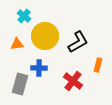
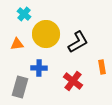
cyan cross: moved 2 px up
yellow circle: moved 1 px right, 2 px up
orange rectangle: moved 4 px right, 2 px down; rotated 24 degrees counterclockwise
gray rectangle: moved 3 px down
